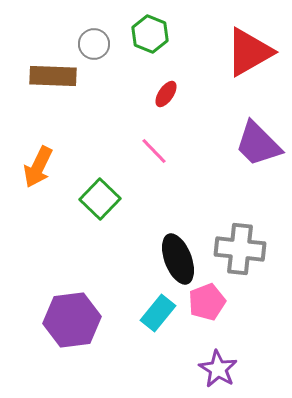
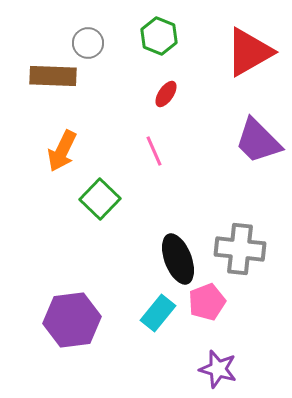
green hexagon: moved 9 px right, 2 px down
gray circle: moved 6 px left, 1 px up
purple trapezoid: moved 3 px up
pink line: rotated 20 degrees clockwise
orange arrow: moved 24 px right, 16 px up
purple star: rotated 15 degrees counterclockwise
